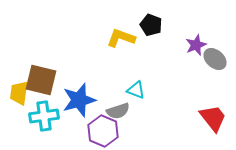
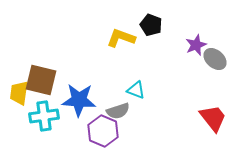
blue star: rotated 20 degrees clockwise
